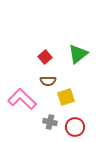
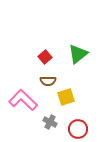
pink L-shape: moved 1 px right, 1 px down
gray cross: rotated 16 degrees clockwise
red circle: moved 3 px right, 2 px down
